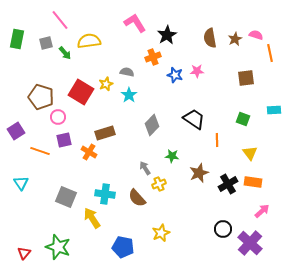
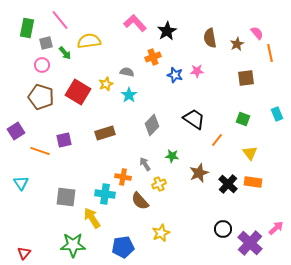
pink L-shape at (135, 23): rotated 10 degrees counterclockwise
black star at (167, 35): moved 4 px up
pink semicircle at (256, 35): moved 1 px right, 2 px up; rotated 32 degrees clockwise
green rectangle at (17, 39): moved 10 px right, 11 px up
brown star at (235, 39): moved 2 px right, 5 px down
red square at (81, 92): moved 3 px left
cyan rectangle at (274, 110): moved 3 px right, 4 px down; rotated 72 degrees clockwise
pink circle at (58, 117): moved 16 px left, 52 px up
orange line at (217, 140): rotated 40 degrees clockwise
orange cross at (89, 152): moved 34 px right, 25 px down; rotated 21 degrees counterclockwise
gray arrow at (145, 168): moved 4 px up
black cross at (228, 184): rotated 18 degrees counterclockwise
gray square at (66, 197): rotated 15 degrees counterclockwise
brown semicircle at (137, 198): moved 3 px right, 3 px down
pink arrow at (262, 211): moved 14 px right, 17 px down
green star at (58, 247): moved 15 px right, 2 px up; rotated 20 degrees counterclockwise
blue pentagon at (123, 247): rotated 20 degrees counterclockwise
